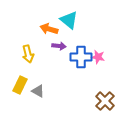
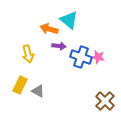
blue cross: rotated 20 degrees clockwise
